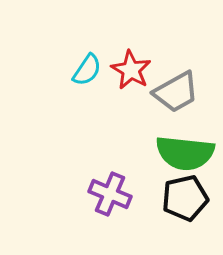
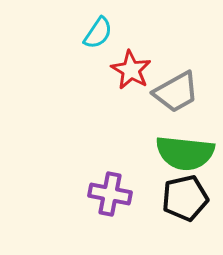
cyan semicircle: moved 11 px right, 37 px up
purple cross: rotated 12 degrees counterclockwise
